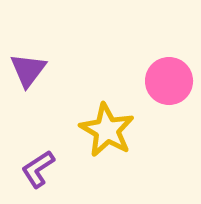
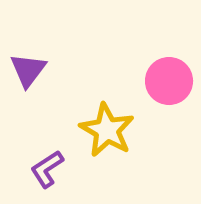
purple L-shape: moved 9 px right
